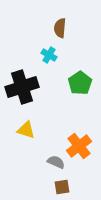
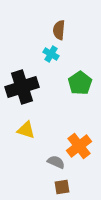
brown semicircle: moved 1 px left, 2 px down
cyan cross: moved 2 px right, 1 px up
